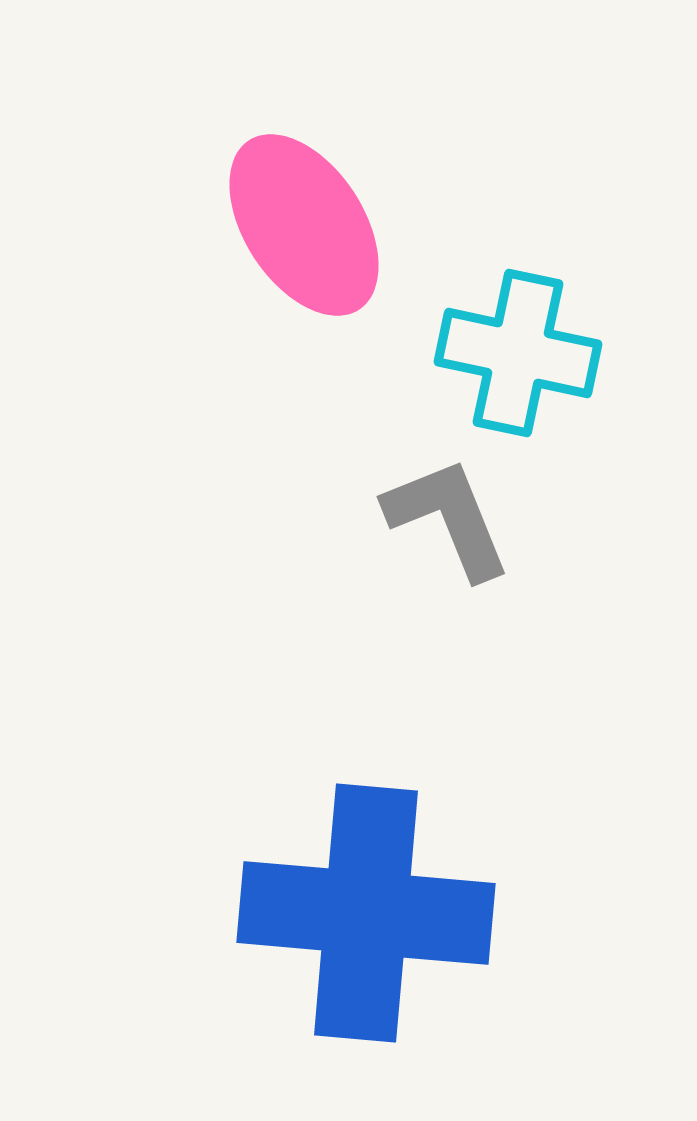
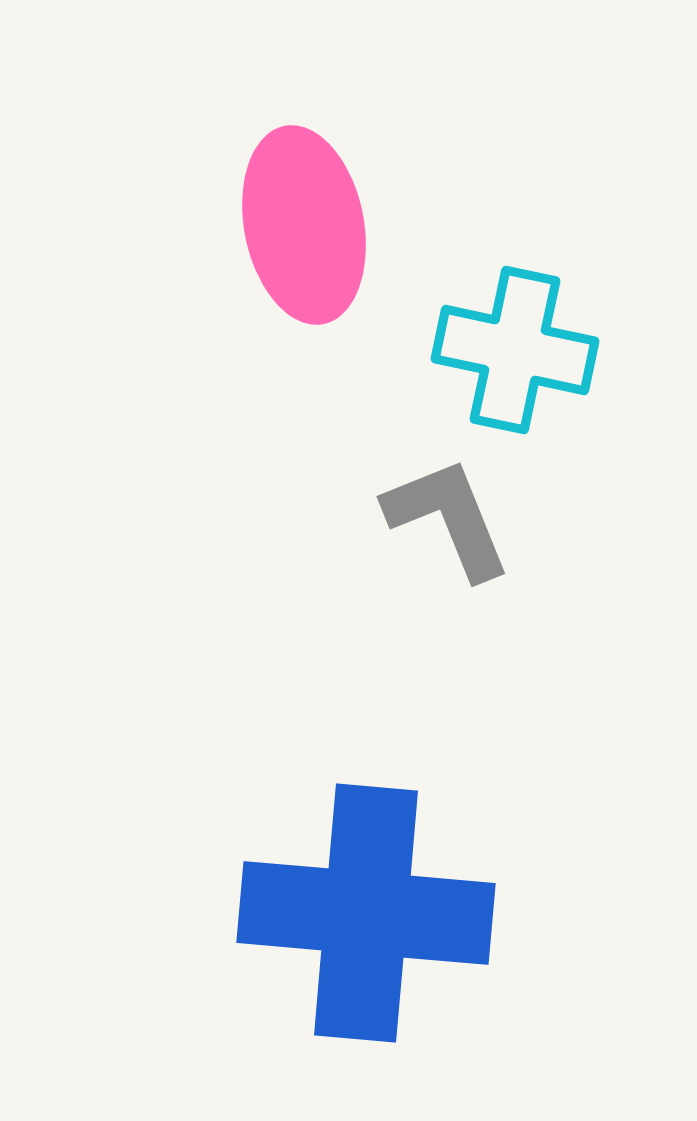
pink ellipse: rotated 22 degrees clockwise
cyan cross: moved 3 px left, 3 px up
